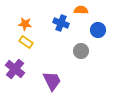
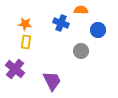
yellow rectangle: rotated 64 degrees clockwise
